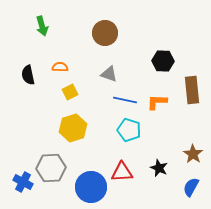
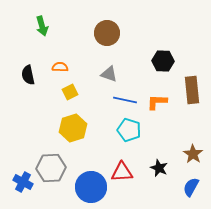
brown circle: moved 2 px right
